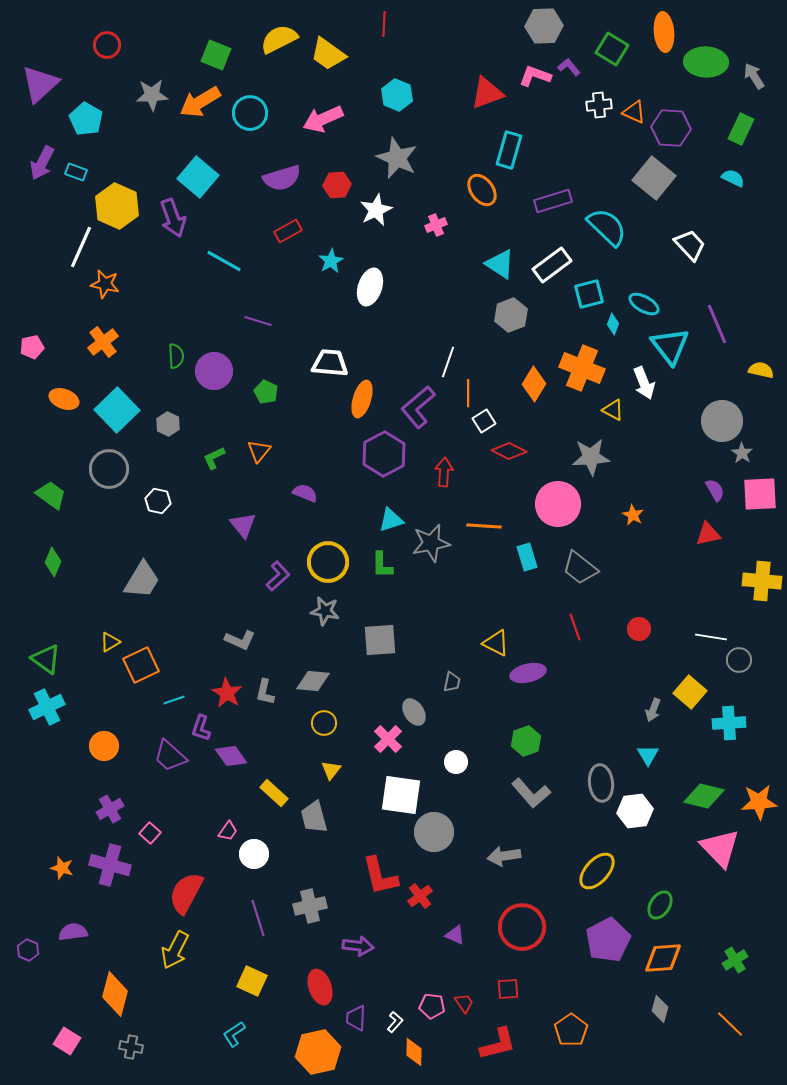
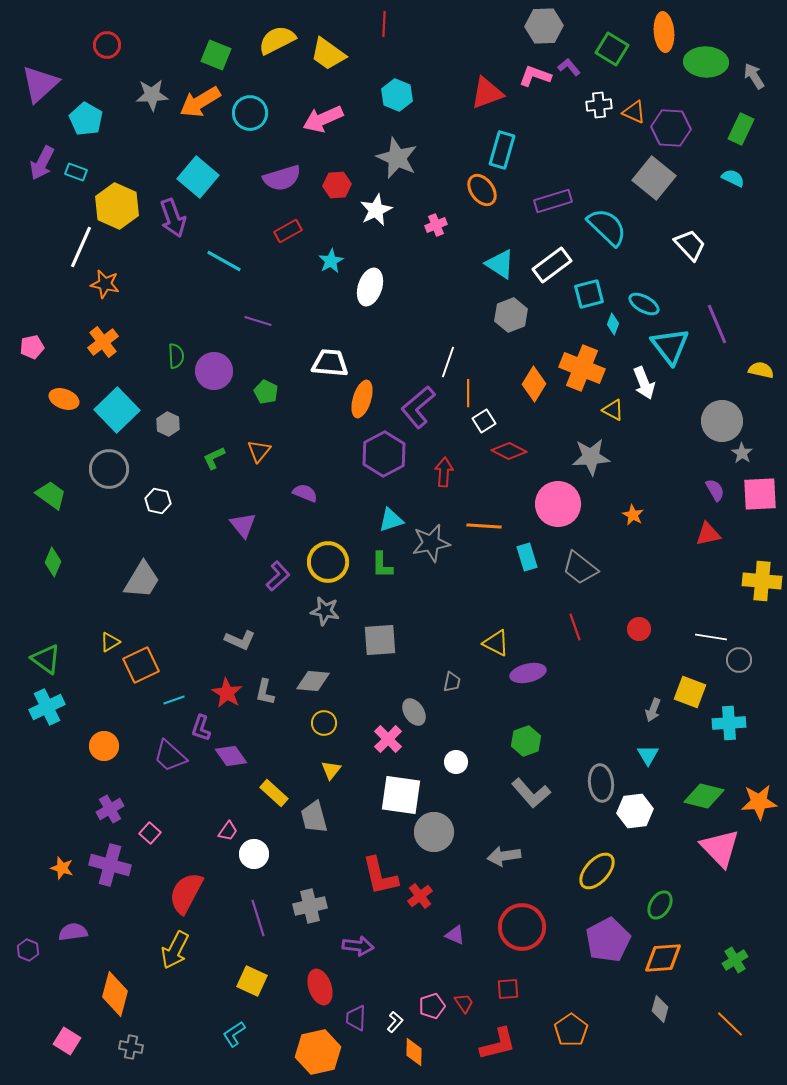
yellow semicircle at (279, 39): moved 2 px left, 1 px down
cyan rectangle at (509, 150): moved 7 px left
yellow square at (690, 692): rotated 20 degrees counterclockwise
pink pentagon at (432, 1006): rotated 25 degrees counterclockwise
